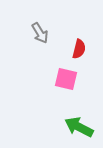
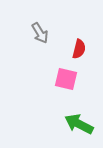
green arrow: moved 3 px up
